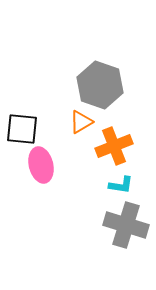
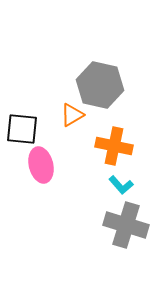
gray hexagon: rotated 6 degrees counterclockwise
orange triangle: moved 9 px left, 7 px up
orange cross: rotated 33 degrees clockwise
cyan L-shape: rotated 40 degrees clockwise
